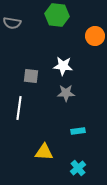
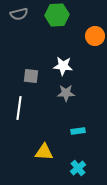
green hexagon: rotated 10 degrees counterclockwise
gray semicircle: moved 7 px right, 9 px up; rotated 24 degrees counterclockwise
